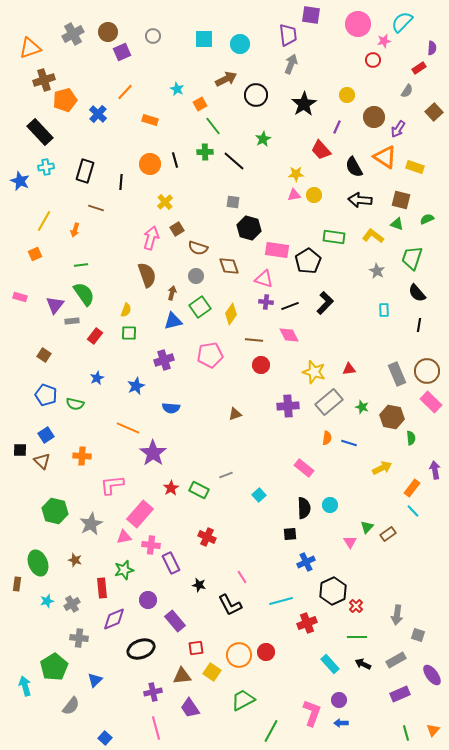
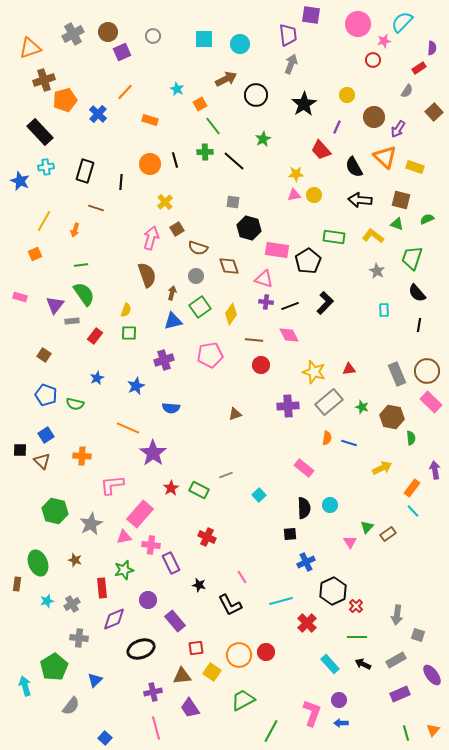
orange triangle at (385, 157): rotated 10 degrees clockwise
red cross at (307, 623): rotated 24 degrees counterclockwise
